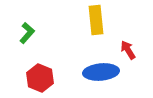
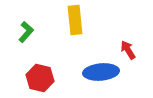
yellow rectangle: moved 21 px left
green L-shape: moved 1 px left, 1 px up
red hexagon: rotated 8 degrees counterclockwise
